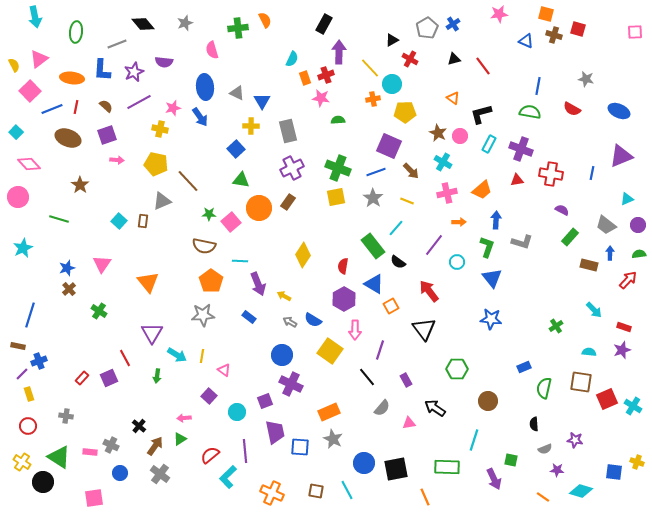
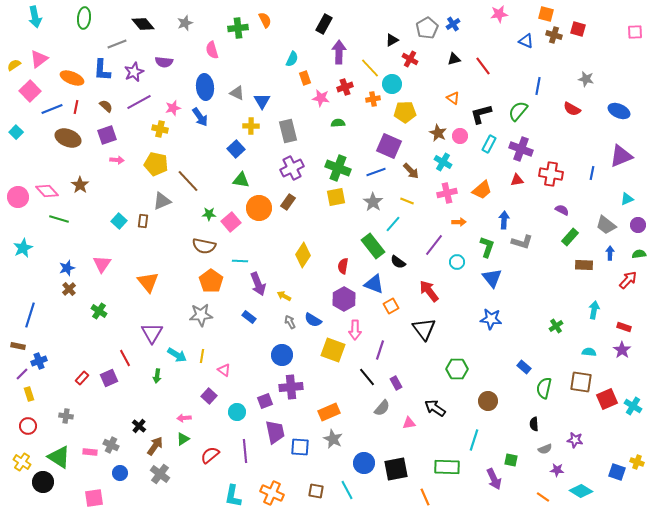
green ellipse at (76, 32): moved 8 px right, 14 px up
yellow semicircle at (14, 65): rotated 96 degrees counterclockwise
red cross at (326, 75): moved 19 px right, 12 px down
orange ellipse at (72, 78): rotated 15 degrees clockwise
green semicircle at (530, 112): moved 12 px left, 1 px up; rotated 60 degrees counterclockwise
green semicircle at (338, 120): moved 3 px down
pink diamond at (29, 164): moved 18 px right, 27 px down
gray star at (373, 198): moved 4 px down
blue arrow at (496, 220): moved 8 px right
cyan line at (396, 228): moved 3 px left, 4 px up
brown rectangle at (589, 265): moved 5 px left; rotated 12 degrees counterclockwise
blue triangle at (374, 284): rotated 10 degrees counterclockwise
cyan arrow at (594, 310): rotated 126 degrees counterclockwise
gray star at (203, 315): moved 2 px left
gray arrow at (290, 322): rotated 32 degrees clockwise
purple star at (622, 350): rotated 18 degrees counterclockwise
yellow square at (330, 351): moved 3 px right, 1 px up; rotated 15 degrees counterclockwise
blue rectangle at (524, 367): rotated 64 degrees clockwise
purple rectangle at (406, 380): moved 10 px left, 3 px down
purple cross at (291, 384): moved 3 px down; rotated 30 degrees counterclockwise
green triangle at (180, 439): moved 3 px right
blue square at (614, 472): moved 3 px right; rotated 12 degrees clockwise
cyan L-shape at (228, 477): moved 5 px right, 19 px down; rotated 35 degrees counterclockwise
cyan diamond at (581, 491): rotated 15 degrees clockwise
